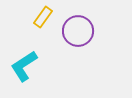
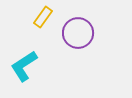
purple circle: moved 2 px down
